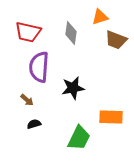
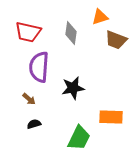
brown arrow: moved 2 px right, 1 px up
